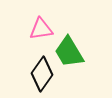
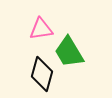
black diamond: rotated 20 degrees counterclockwise
